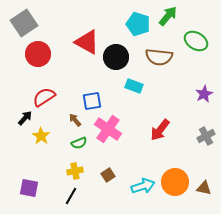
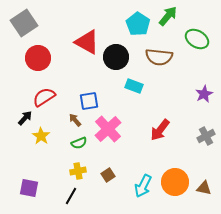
cyan pentagon: rotated 15 degrees clockwise
green ellipse: moved 1 px right, 2 px up
red circle: moved 4 px down
blue square: moved 3 px left
pink cross: rotated 12 degrees clockwise
yellow cross: moved 3 px right
cyan arrow: rotated 135 degrees clockwise
